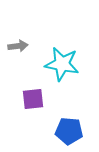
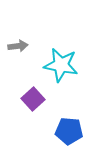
cyan star: moved 1 px left, 1 px down
purple square: rotated 35 degrees counterclockwise
